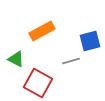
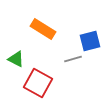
orange rectangle: moved 1 px right, 2 px up; rotated 60 degrees clockwise
gray line: moved 2 px right, 2 px up
